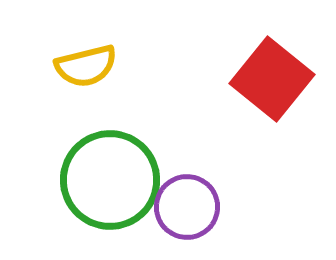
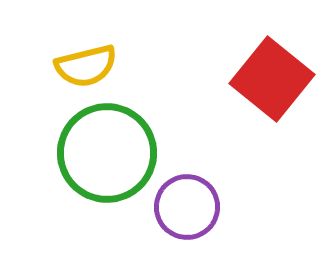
green circle: moved 3 px left, 27 px up
